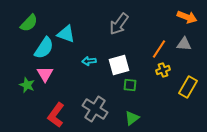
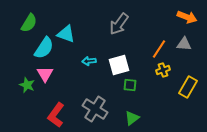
green semicircle: rotated 12 degrees counterclockwise
